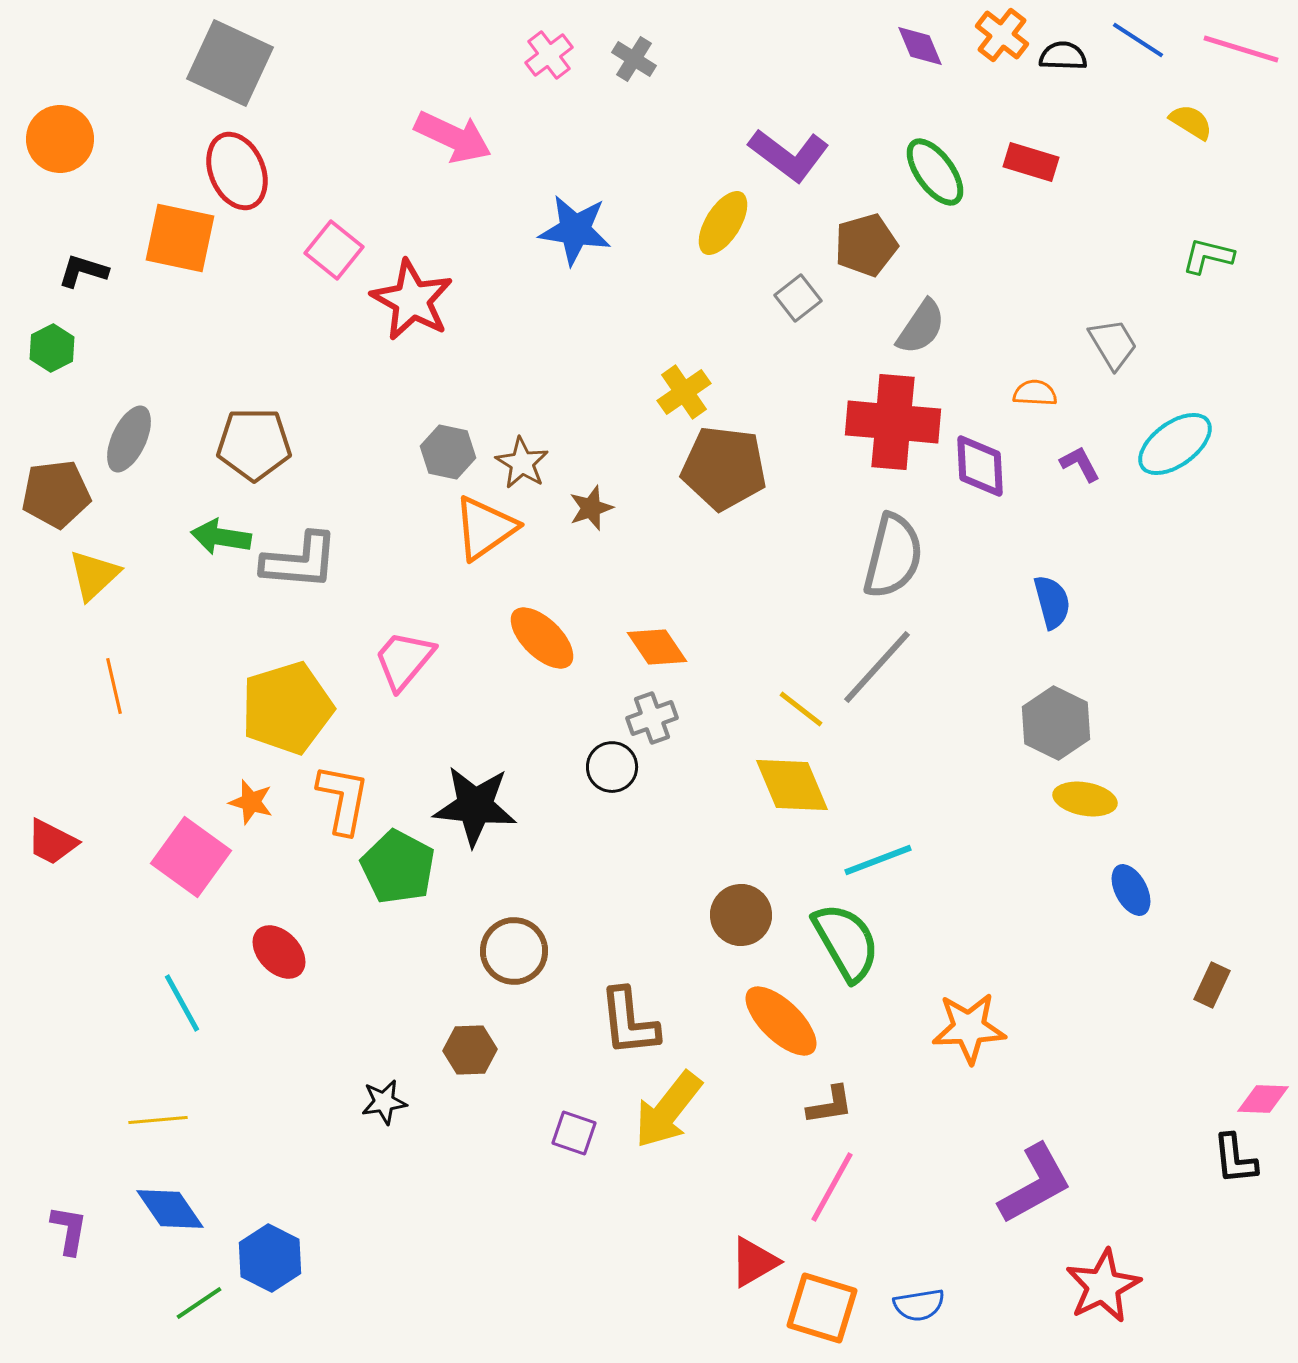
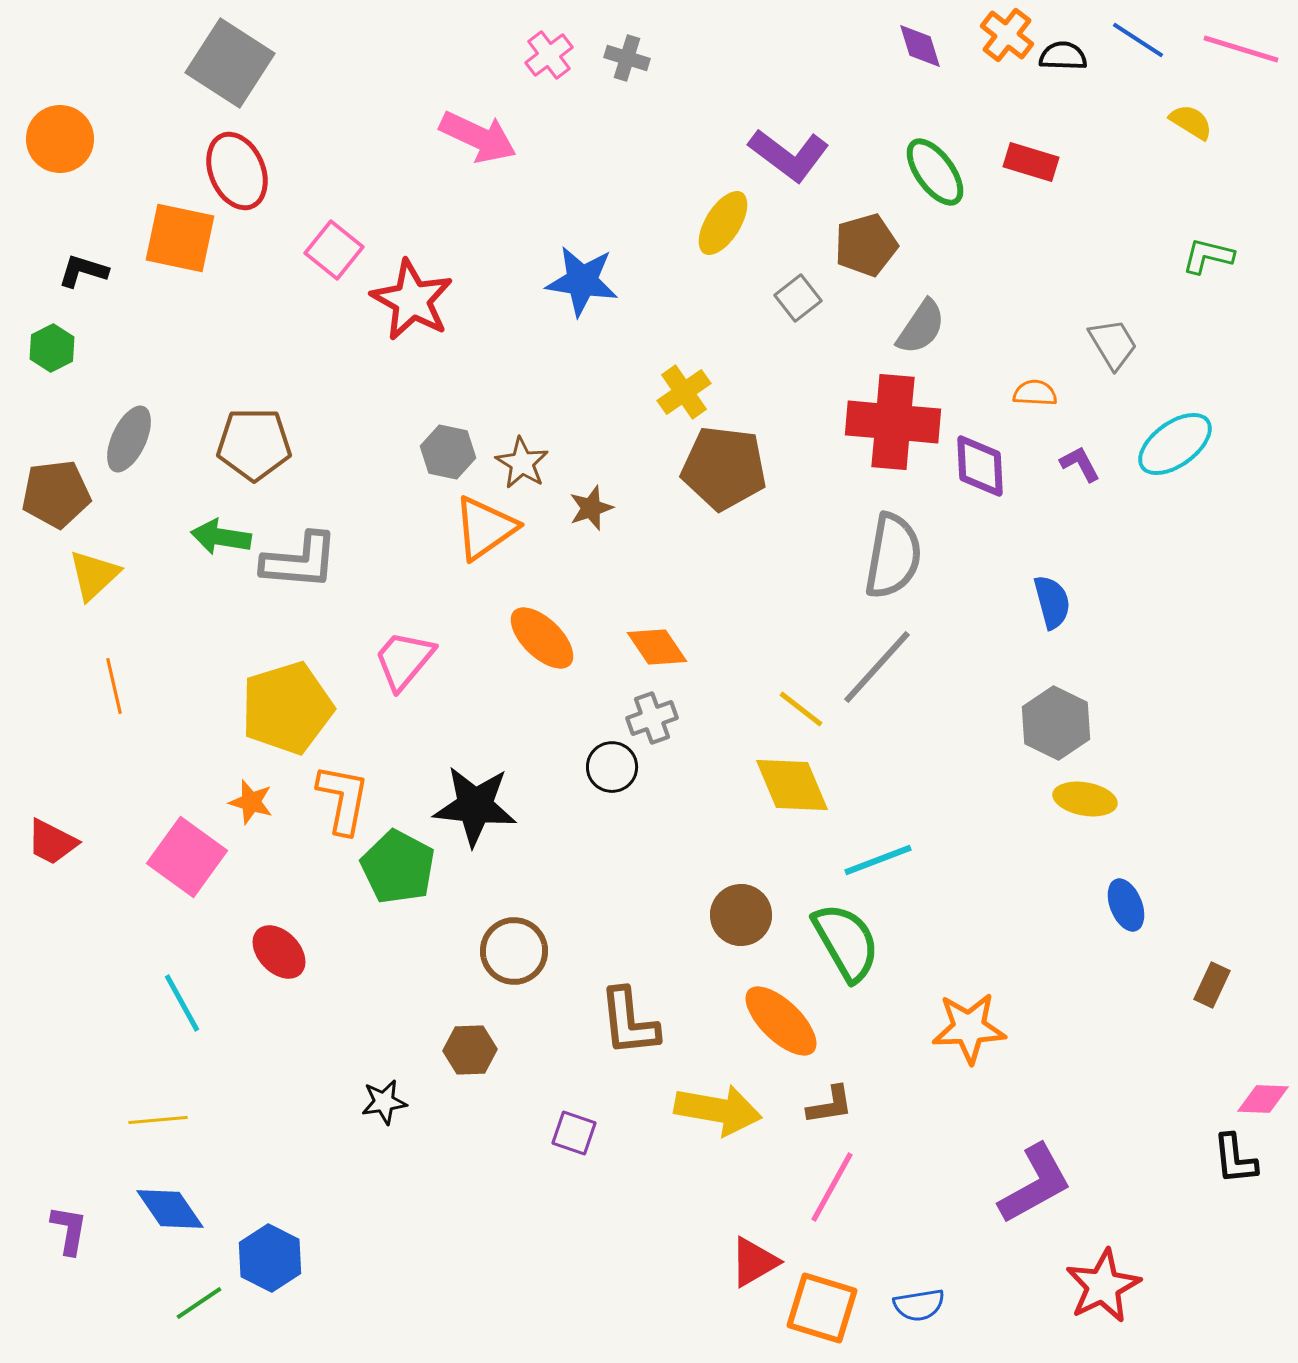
orange cross at (1002, 35): moved 5 px right
purple diamond at (920, 46): rotated 6 degrees clockwise
gray cross at (634, 59): moved 7 px left, 1 px up; rotated 15 degrees counterclockwise
gray square at (230, 63): rotated 8 degrees clockwise
pink arrow at (453, 137): moved 25 px right
blue star at (575, 230): moved 7 px right, 51 px down
gray semicircle at (893, 556): rotated 4 degrees counterclockwise
pink square at (191, 857): moved 4 px left
blue ellipse at (1131, 890): moved 5 px left, 15 px down; rotated 6 degrees clockwise
yellow arrow at (668, 1110): moved 50 px right; rotated 118 degrees counterclockwise
